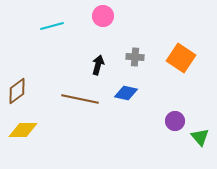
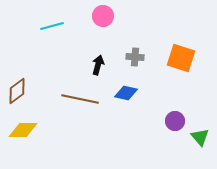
orange square: rotated 16 degrees counterclockwise
